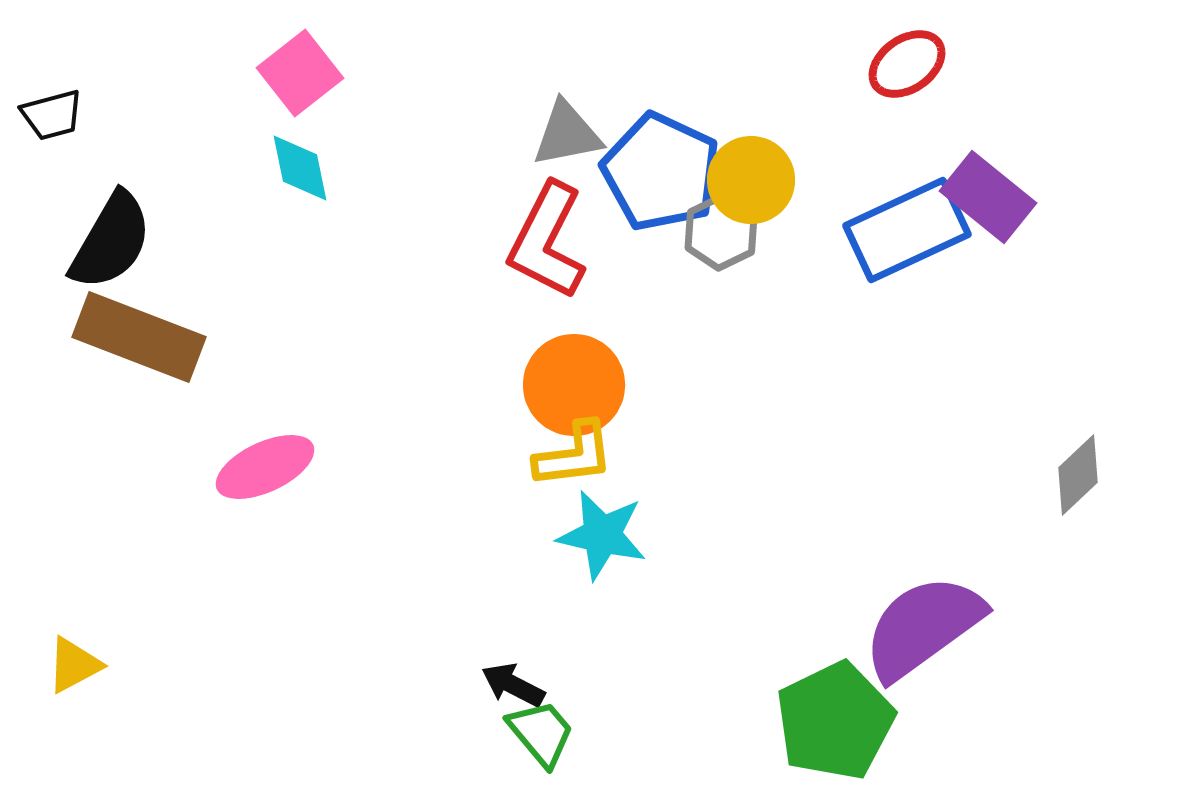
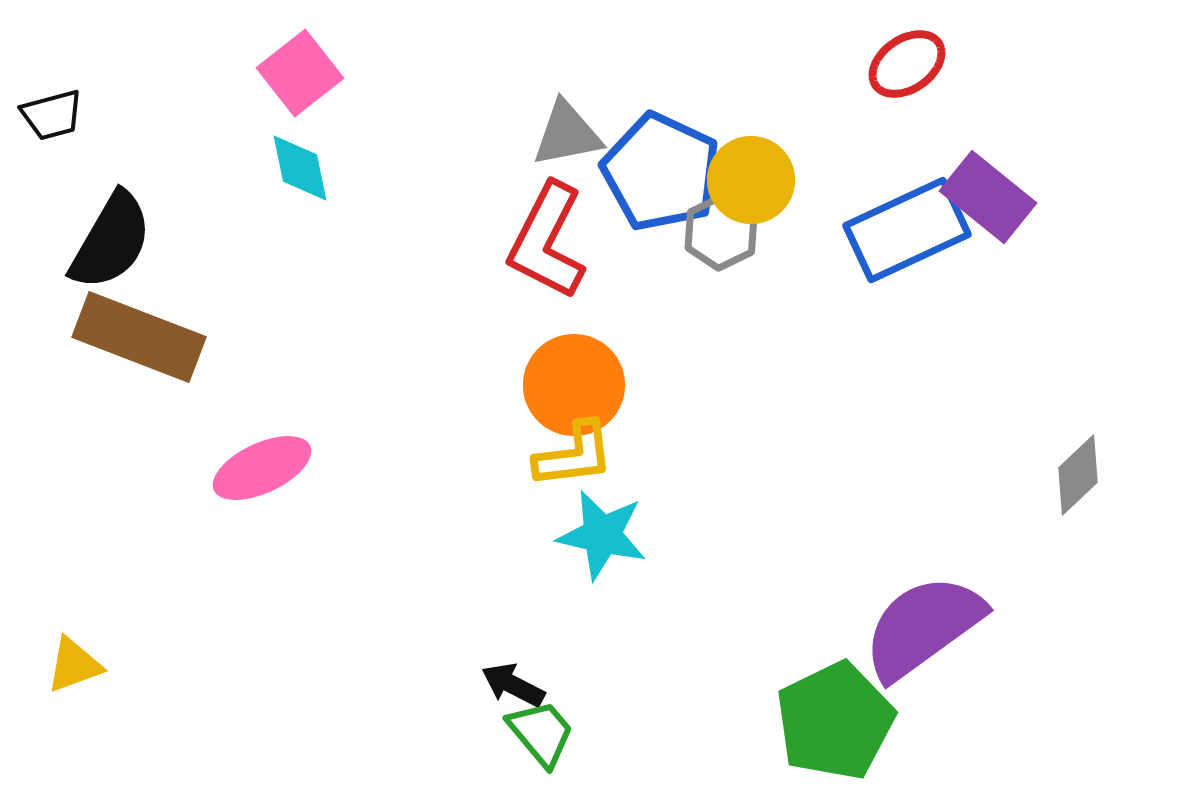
pink ellipse: moved 3 px left, 1 px down
yellow triangle: rotated 8 degrees clockwise
